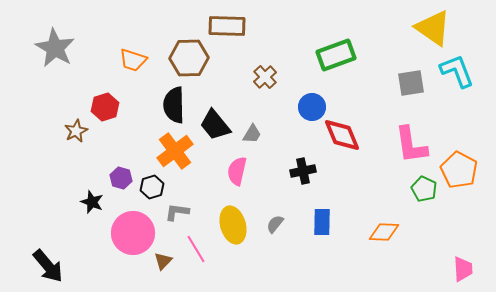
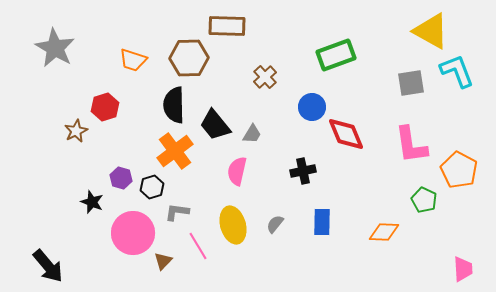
yellow triangle: moved 2 px left, 3 px down; rotated 6 degrees counterclockwise
red diamond: moved 4 px right, 1 px up
green pentagon: moved 11 px down
pink line: moved 2 px right, 3 px up
